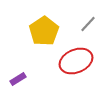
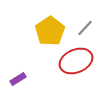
gray line: moved 3 px left, 4 px down
yellow pentagon: moved 6 px right
